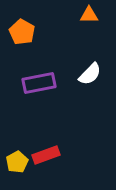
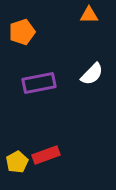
orange pentagon: rotated 25 degrees clockwise
white semicircle: moved 2 px right
